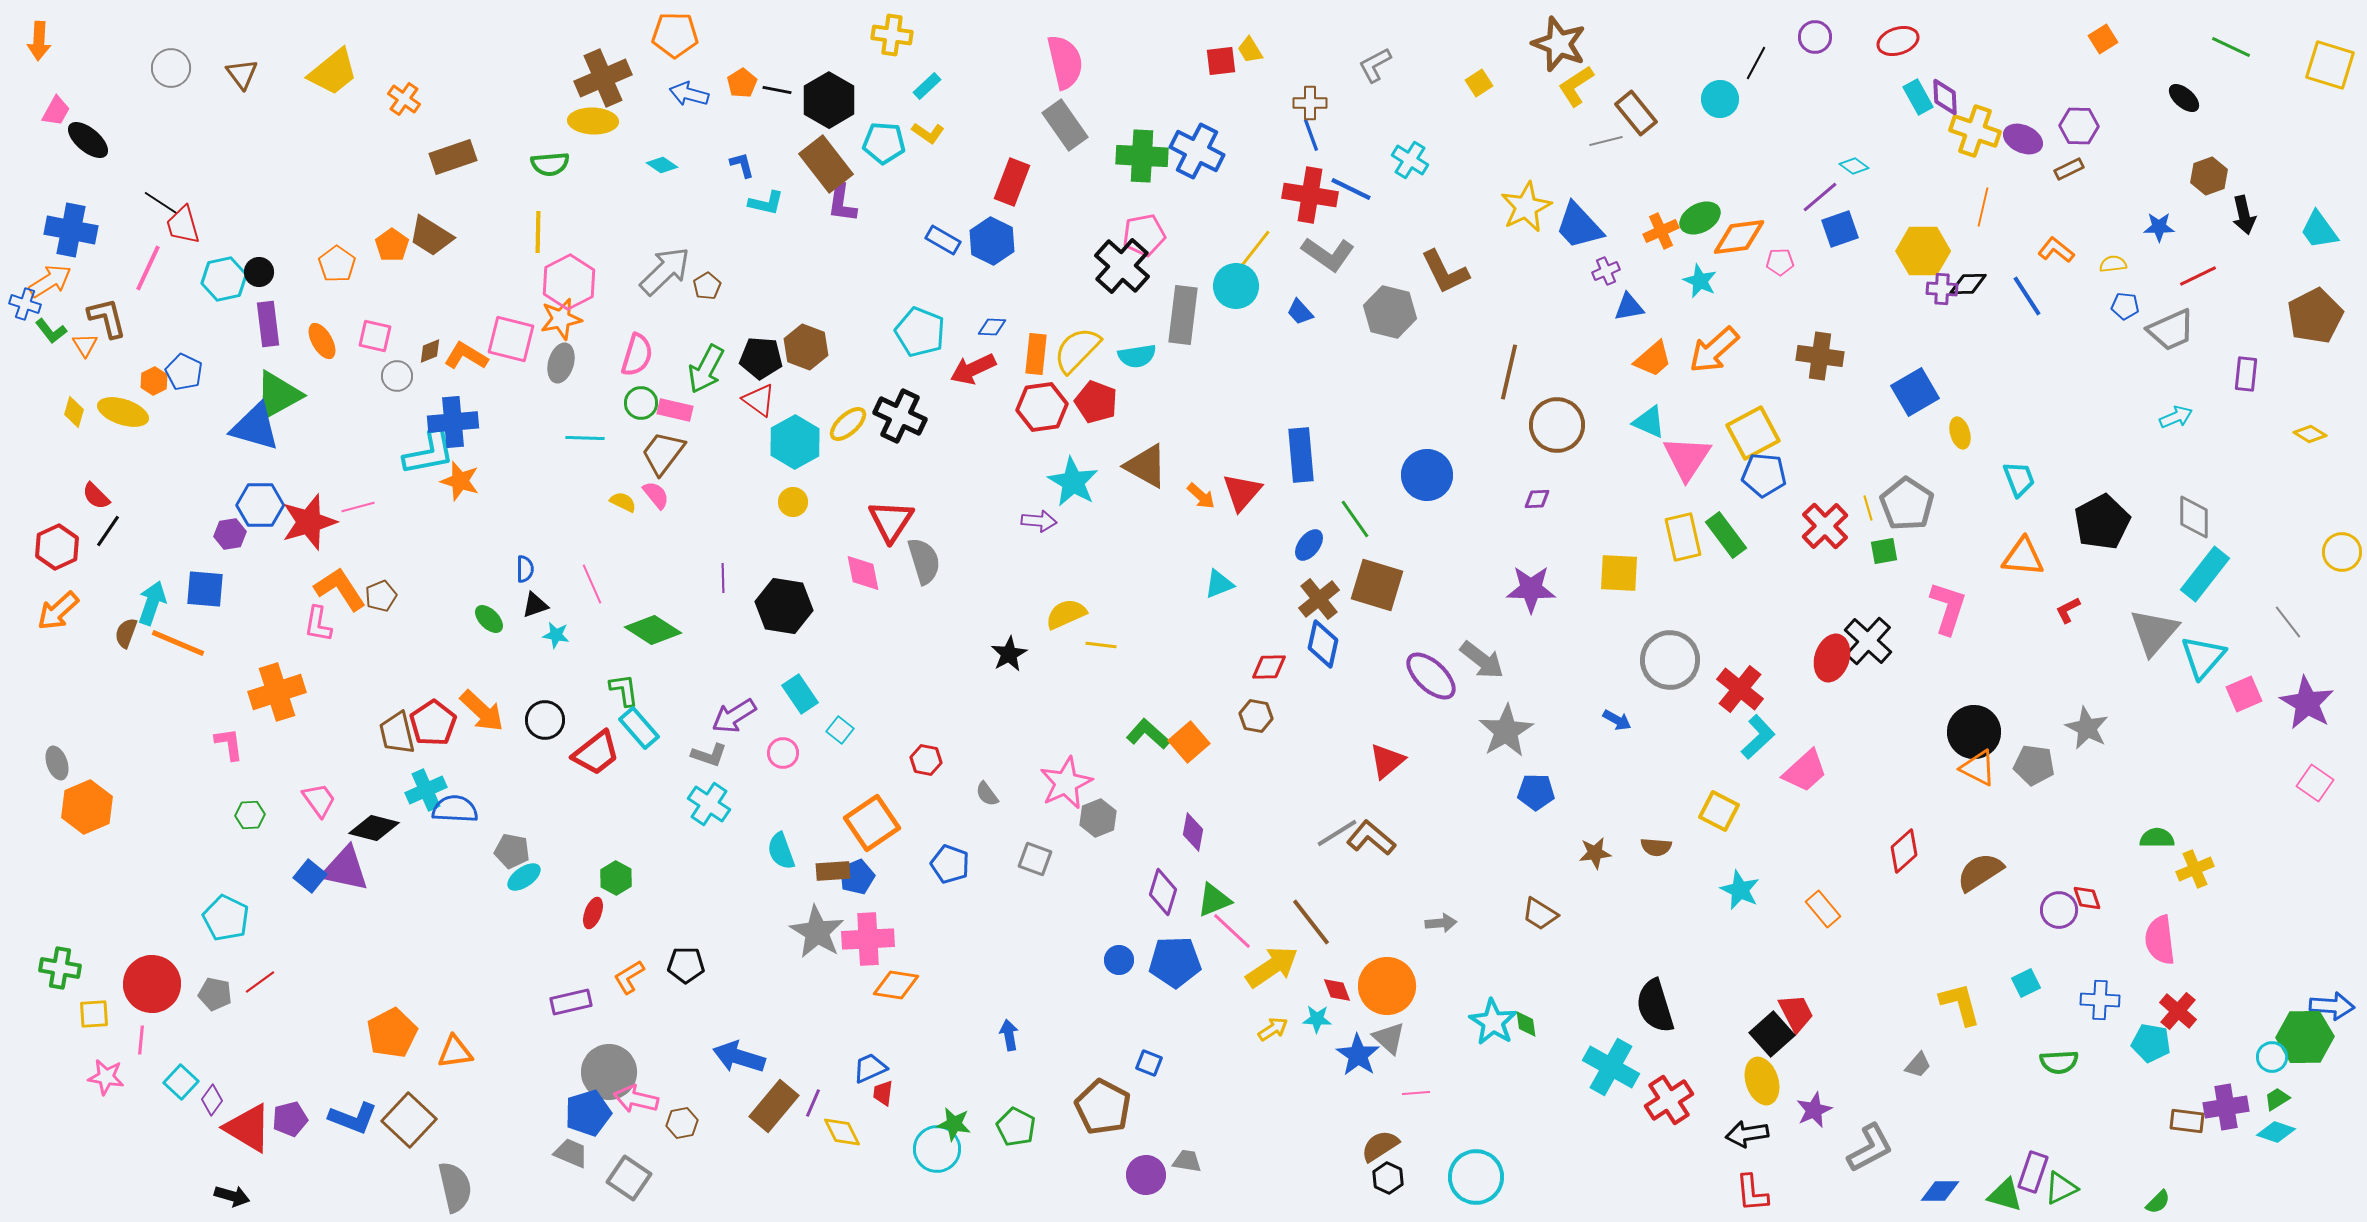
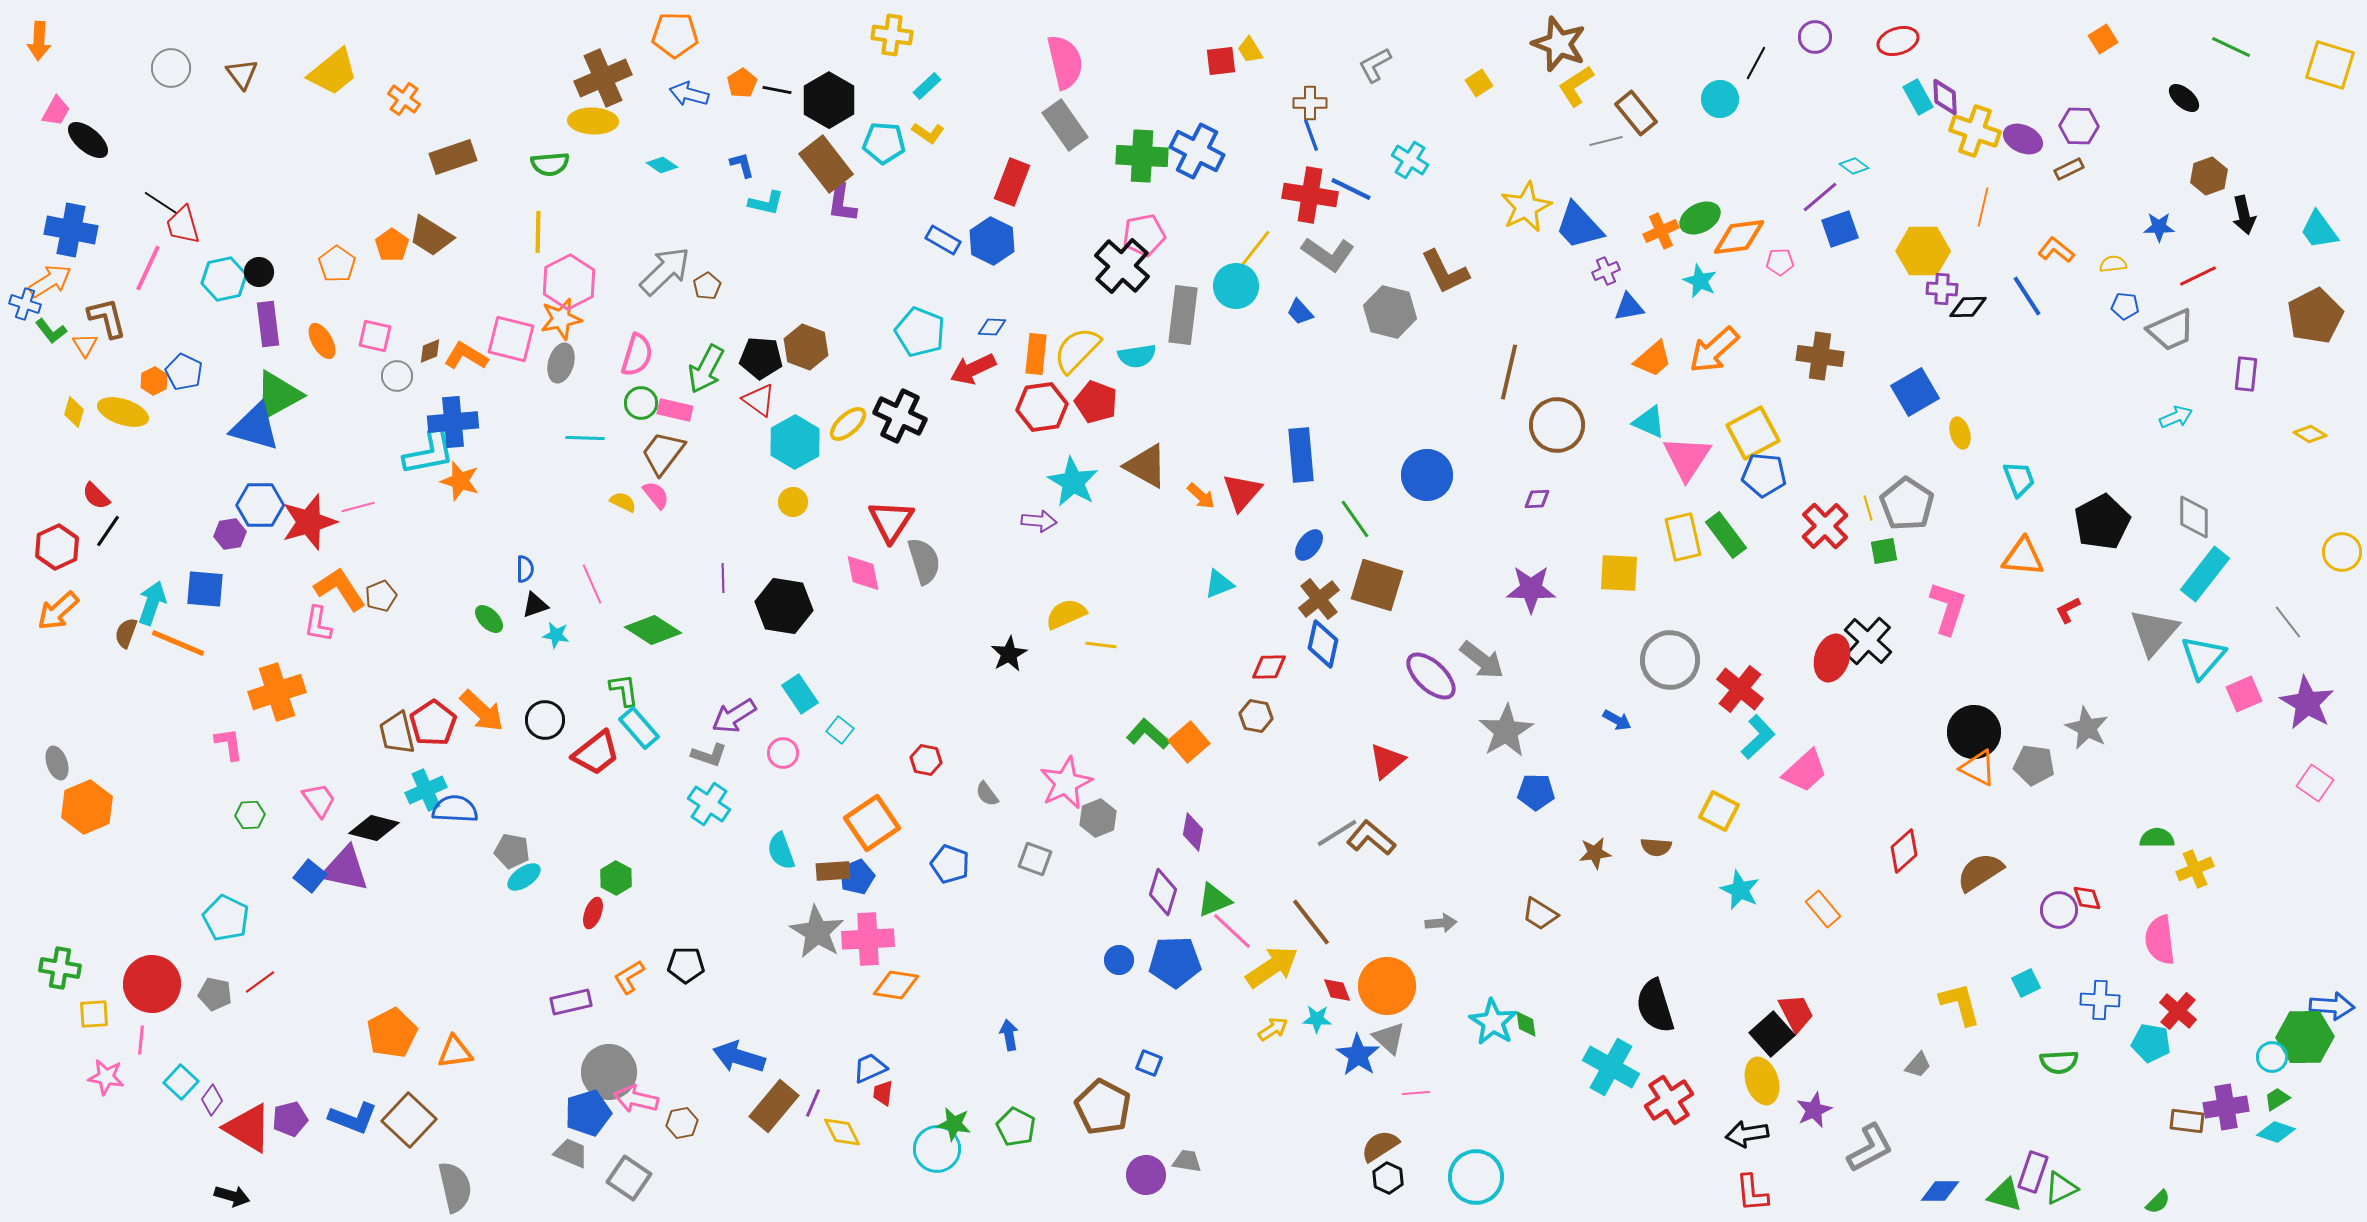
black diamond at (1968, 284): moved 23 px down
